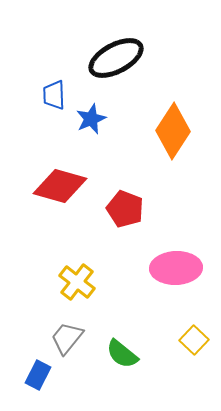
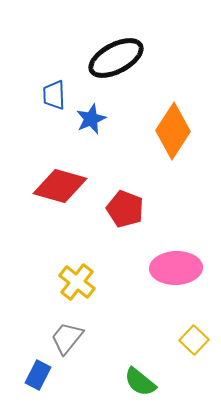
green semicircle: moved 18 px right, 28 px down
